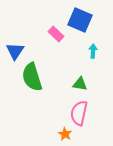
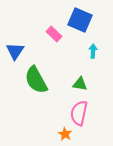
pink rectangle: moved 2 px left
green semicircle: moved 4 px right, 3 px down; rotated 12 degrees counterclockwise
